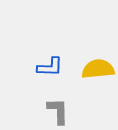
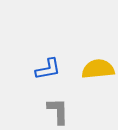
blue L-shape: moved 2 px left, 2 px down; rotated 12 degrees counterclockwise
